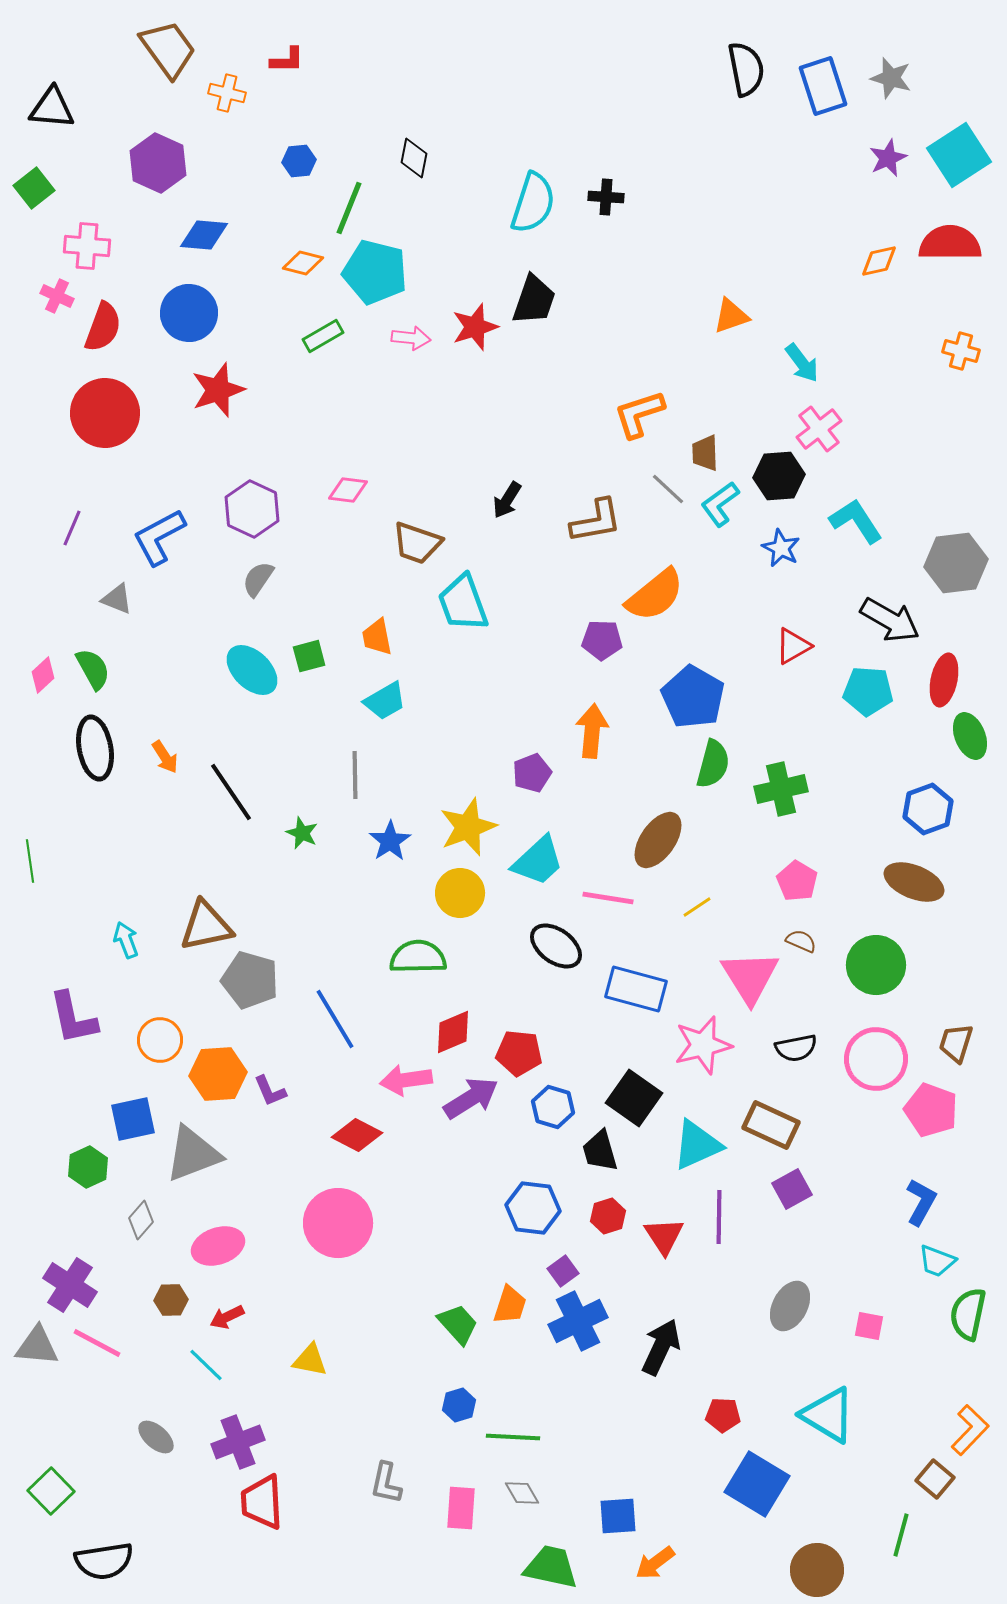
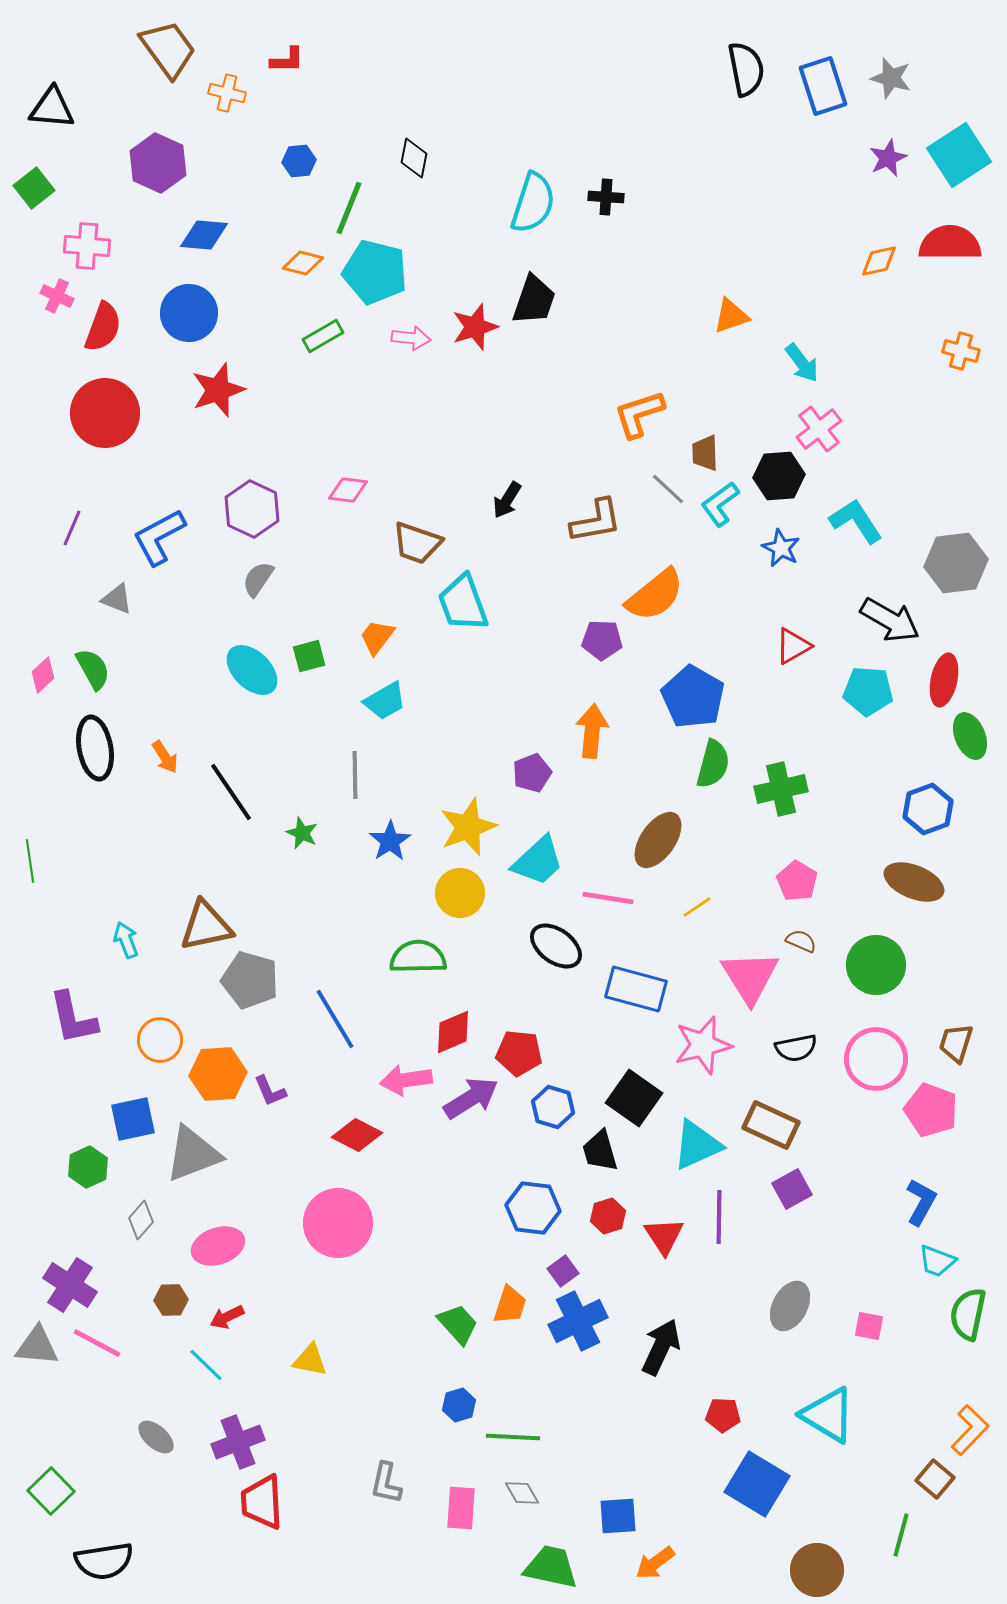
orange trapezoid at (377, 637): rotated 48 degrees clockwise
